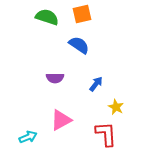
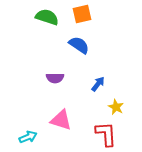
blue arrow: moved 2 px right
pink triangle: rotated 45 degrees clockwise
